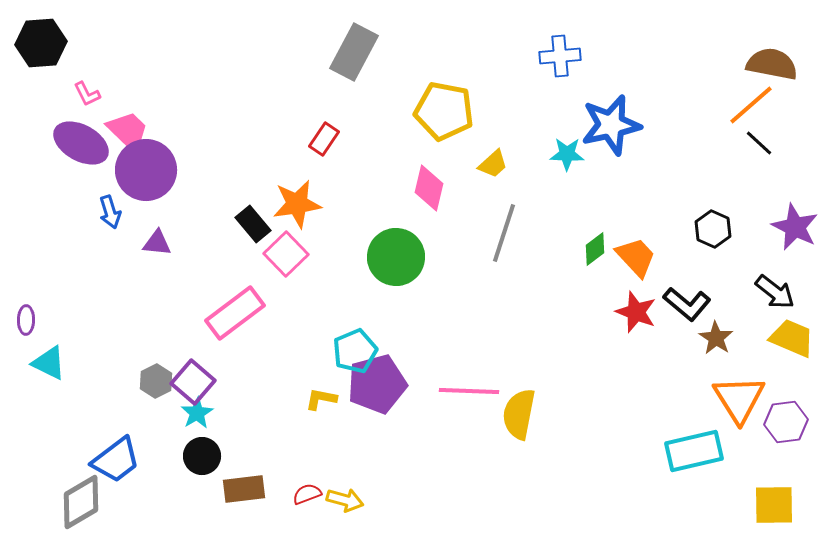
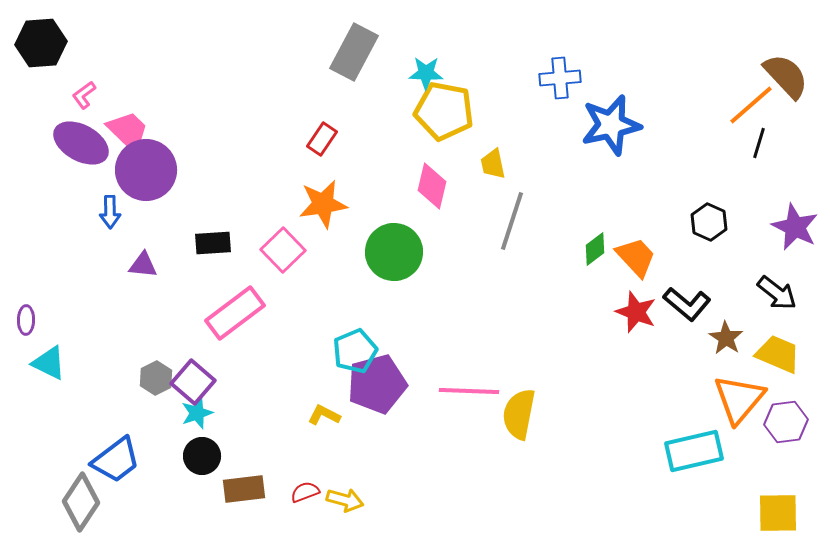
blue cross at (560, 56): moved 22 px down
brown semicircle at (772, 64): moved 14 px right, 12 px down; rotated 36 degrees clockwise
pink L-shape at (87, 94): moved 3 px left, 1 px down; rotated 80 degrees clockwise
red rectangle at (324, 139): moved 2 px left
black line at (759, 143): rotated 64 degrees clockwise
cyan star at (567, 154): moved 141 px left, 81 px up
yellow trapezoid at (493, 164): rotated 120 degrees clockwise
pink diamond at (429, 188): moved 3 px right, 2 px up
orange star at (297, 204): moved 26 px right
blue arrow at (110, 212): rotated 16 degrees clockwise
black rectangle at (253, 224): moved 40 px left, 19 px down; rotated 54 degrees counterclockwise
black hexagon at (713, 229): moved 4 px left, 7 px up
gray line at (504, 233): moved 8 px right, 12 px up
purple triangle at (157, 243): moved 14 px left, 22 px down
pink square at (286, 254): moved 3 px left, 4 px up
green circle at (396, 257): moved 2 px left, 5 px up
black arrow at (775, 292): moved 2 px right, 1 px down
brown star at (716, 338): moved 10 px right
yellow trapezoid at (792, 338): moved 14 px left, 16 px down
gray hexagon at (156, 381): moved 3 px up
yellow L-shape at (321, 399): moved 3 px right, 16 px down; rotated 16 degrees clockwise
orange triangle at (739, 399): rotated 12 degrees clockwise
cyan star at (197, 413): rotated 12 degrees clockwise
red semicircle at (307, 494): moved 2 px left, 2 px up
gray diamond at (81, 502): rotated 26 degrees counterclockwise
yellow square at (774, 505): moved 4 px right, 8 px down
